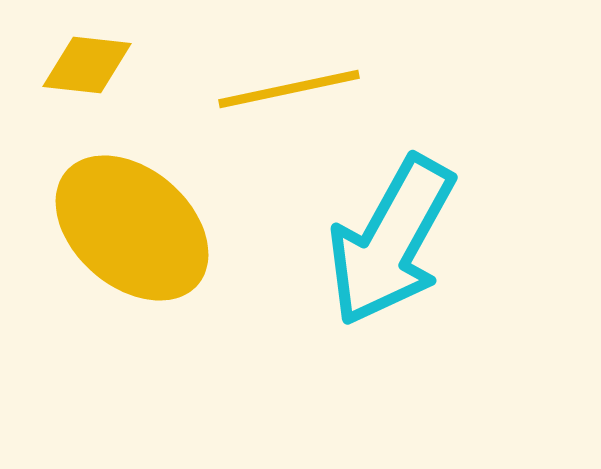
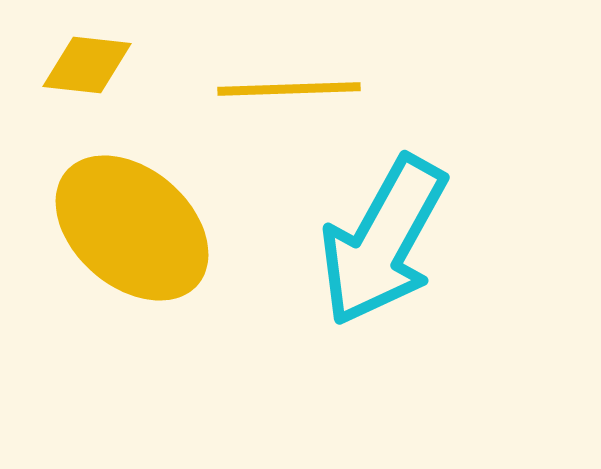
yellow line: rotated 10 degrees clockwise
cyan arrow: moved 8 px left
